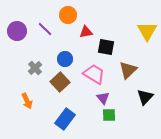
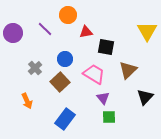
purple circle: moved 4 px left, 2 px down
green square: moved 2 px down
